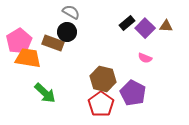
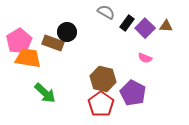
gray semicircle: moved 35 px right
black rectangle: rotated 14 degrees counterclockwise
